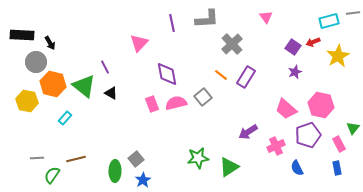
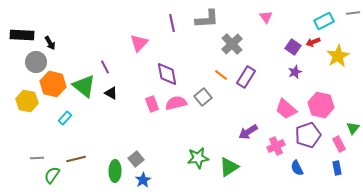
cyan rectangle at (329, 21): moved 5 px left; rotated 12 degrees counterclockwise
